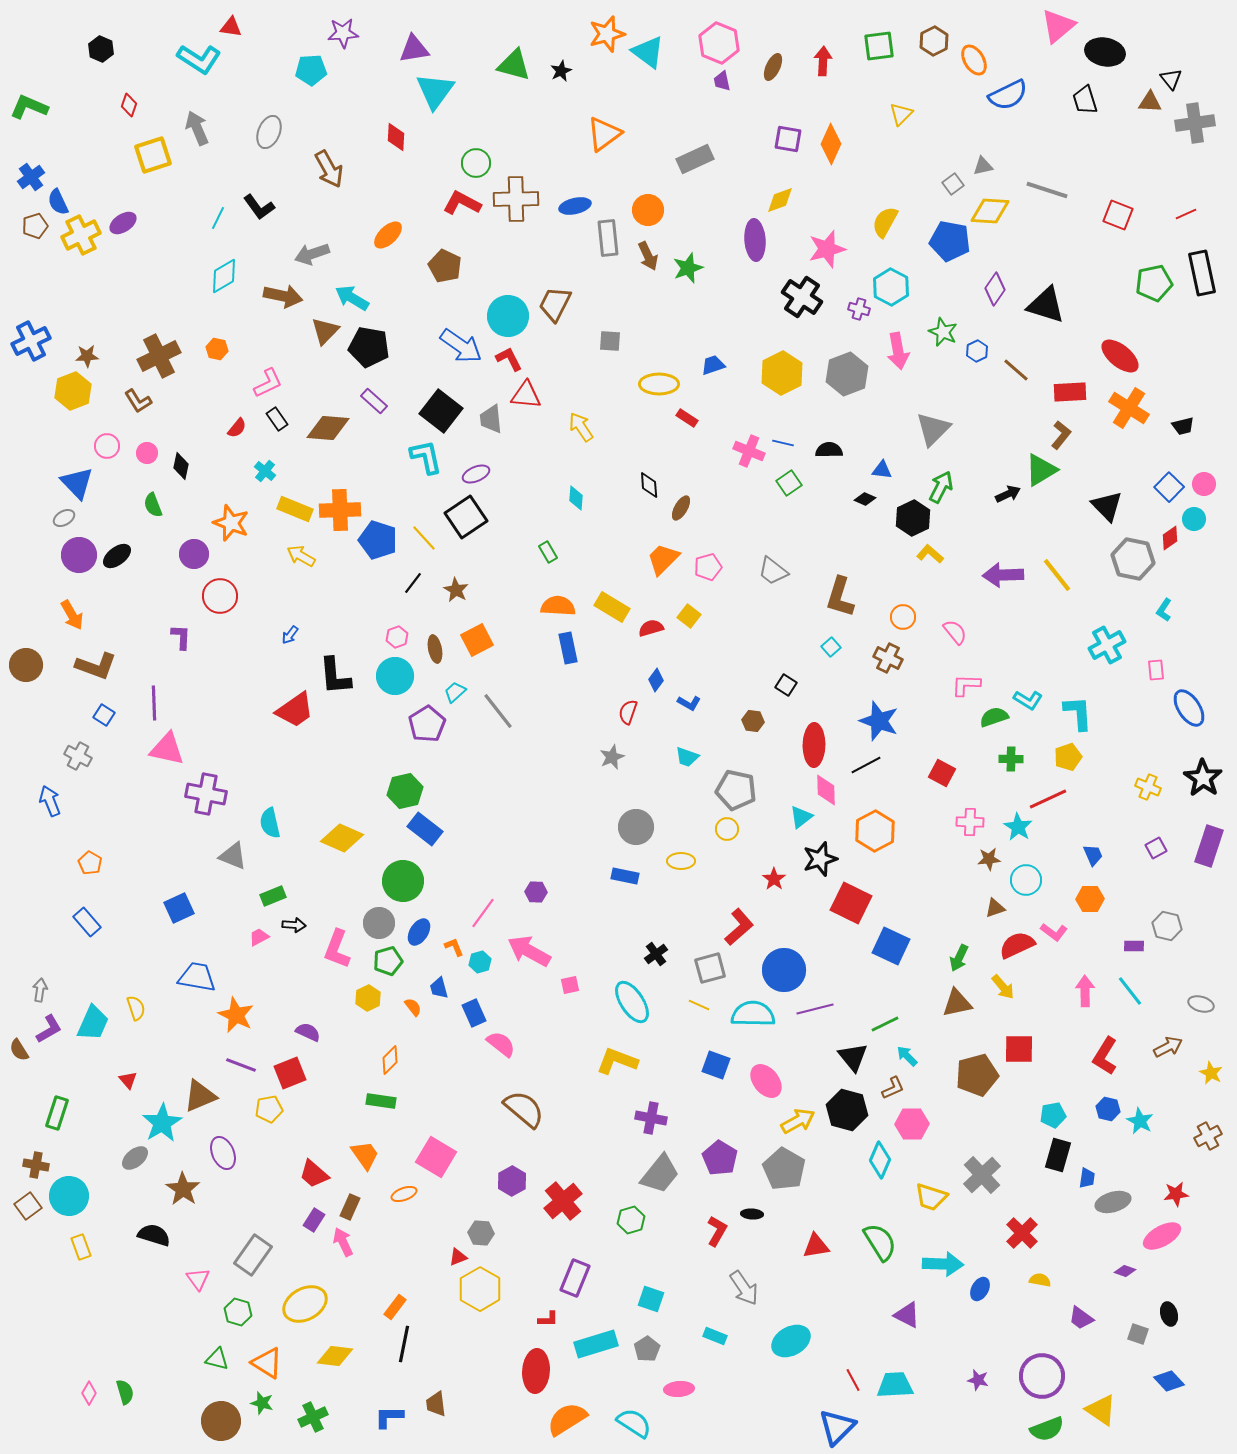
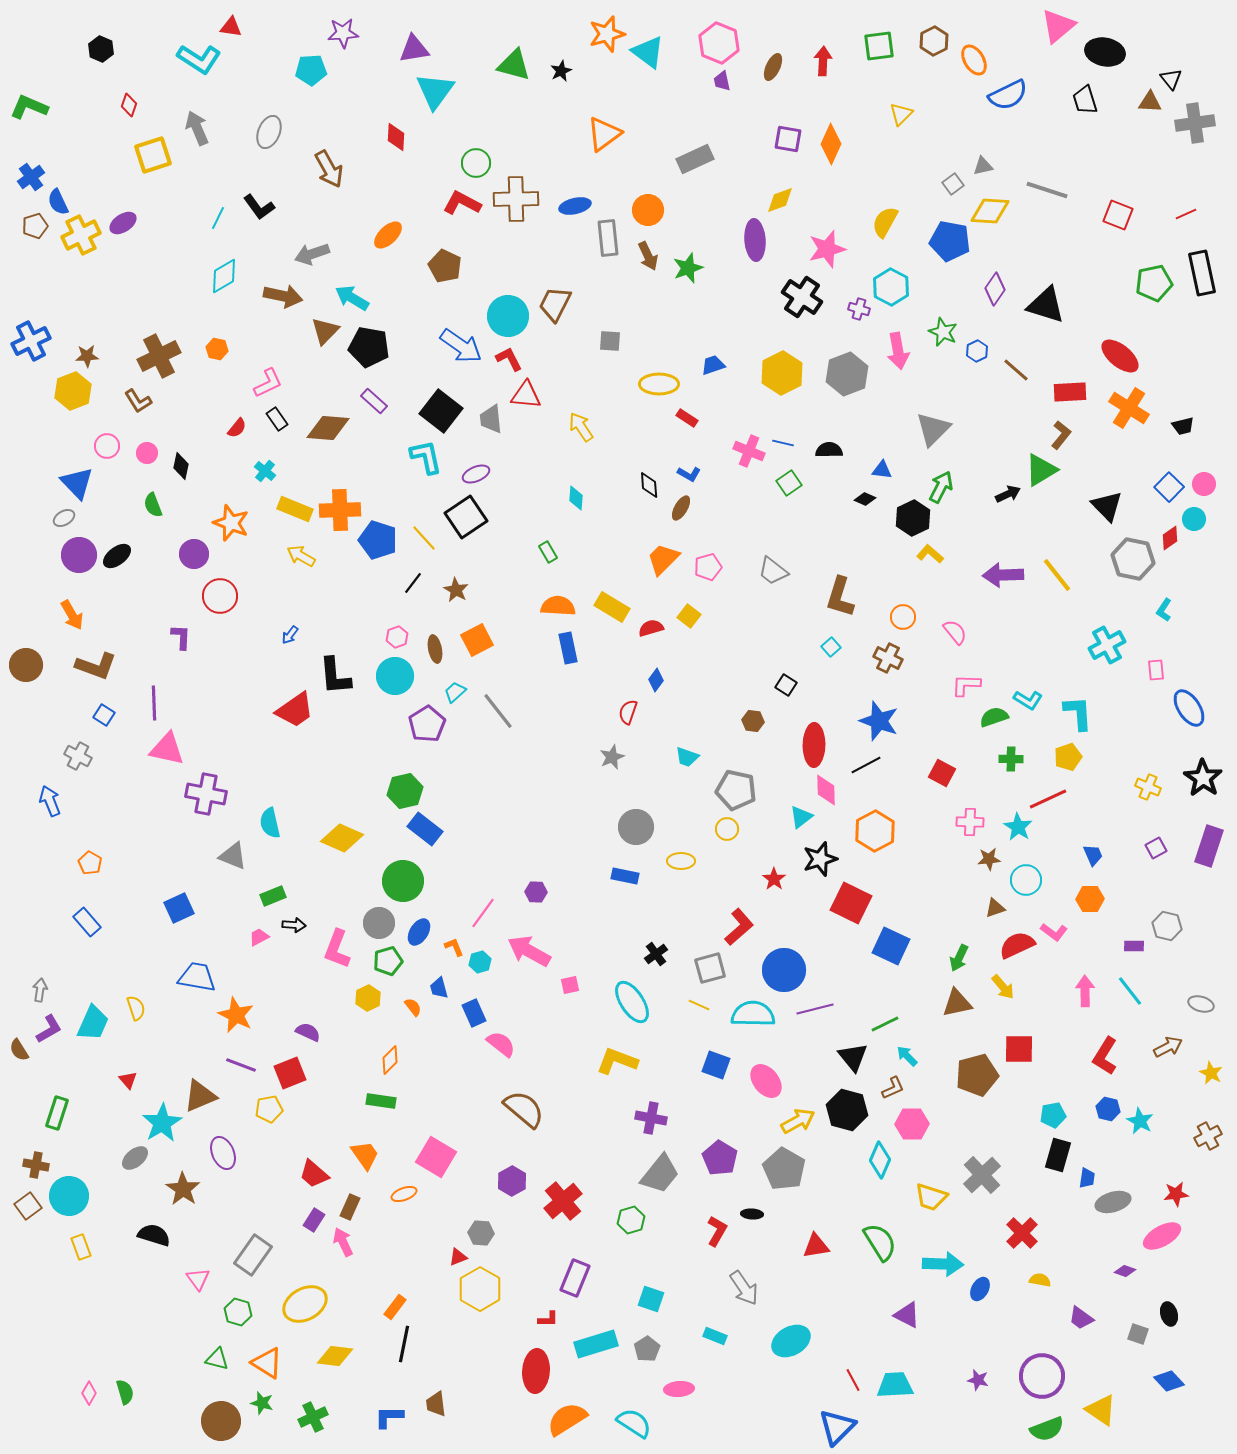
blue L-shape at (689, 703): moved 229 px up
